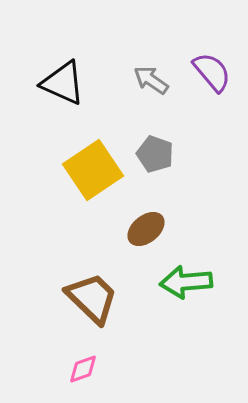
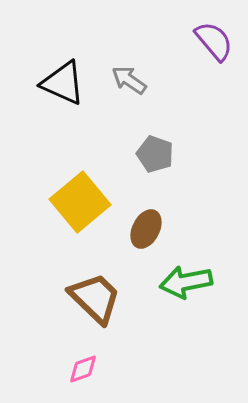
purple semicircle: moved 2 px right, 31 px up
gray arrow: moved 22 px left
yellow square: moved 13 px left, 32 px down; rotated 6 degrees counterclockwise
brown ellipse: rotated 24 degrees counterclockwise
green arrow: rotated 6 degrees counterclockwise
brown trapezoid: moved 3 px right
